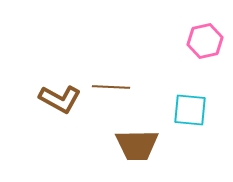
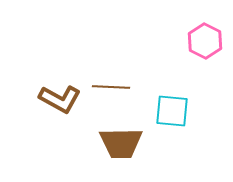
pink hexagon: rotated 20 degrees counterclockwise
cyan square: moved 18 px left, 1 px down
brown trapezoid: moved 16 px left, 2 px up
